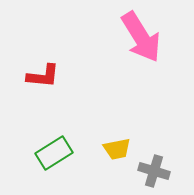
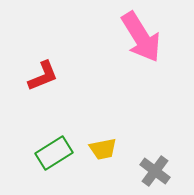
red L-shape: rotated 28 degrees counterclockwise
yellow trapezoid: moved 14 px left
gray cross: moved 1 px right; rotated 20 degrees clockwise
